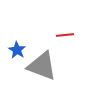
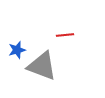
blue star: rotated 24 degrees clockwise
